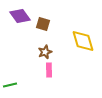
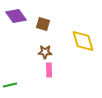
purple diamond: moved 4 px left
brown star: rotated 24 degrees clockwise
